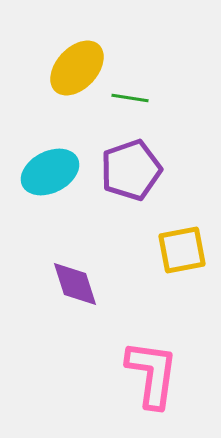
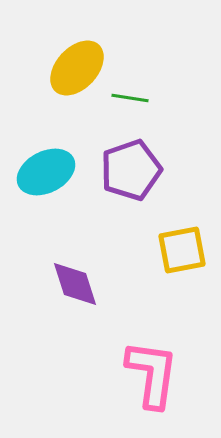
cyan ellipse: moved 4 px left
